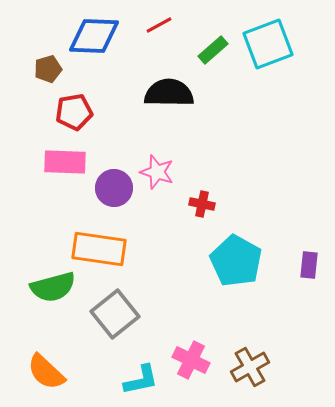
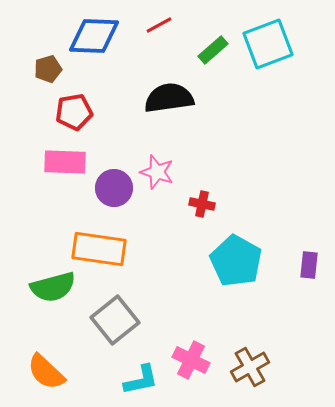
black semicircle: moved 5 px down; rotated 9 degrees counterclockwise
gray square: moved 6 px down
